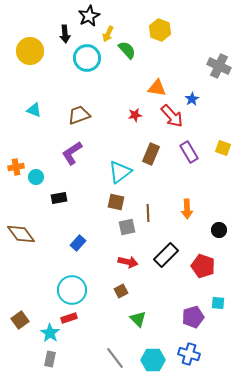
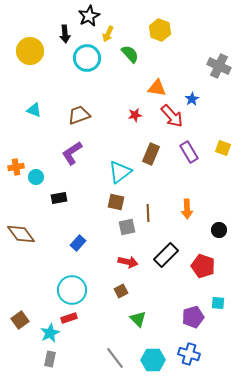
green semicircle at (127, 50): moved 3 px right, 4 px down
cyan star at (50, 333): rotated 12 degrees clockwise
